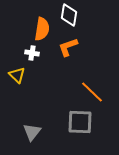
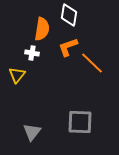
yellow triangle: rotated 24 degrees clockwise
orange line: moved 29 px up
